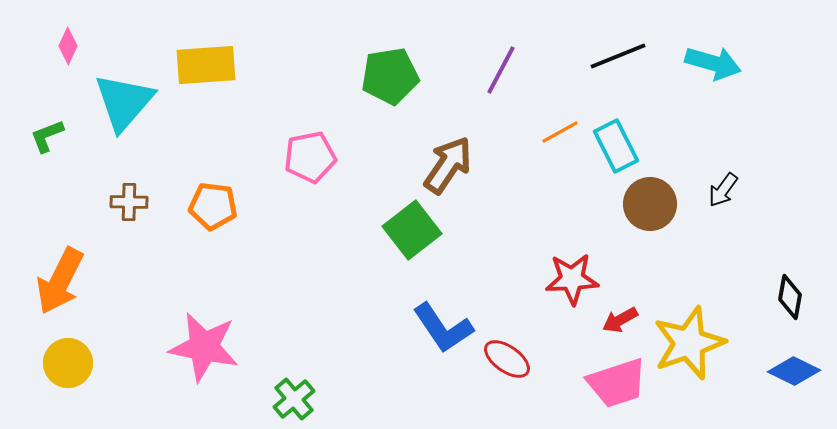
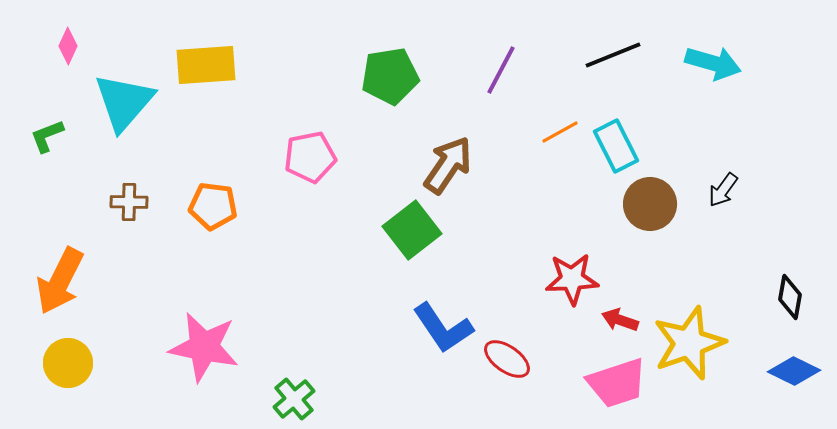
black line: moved 5 px left, 1 px up
red arrow: rotated 48 degrees clockwise
